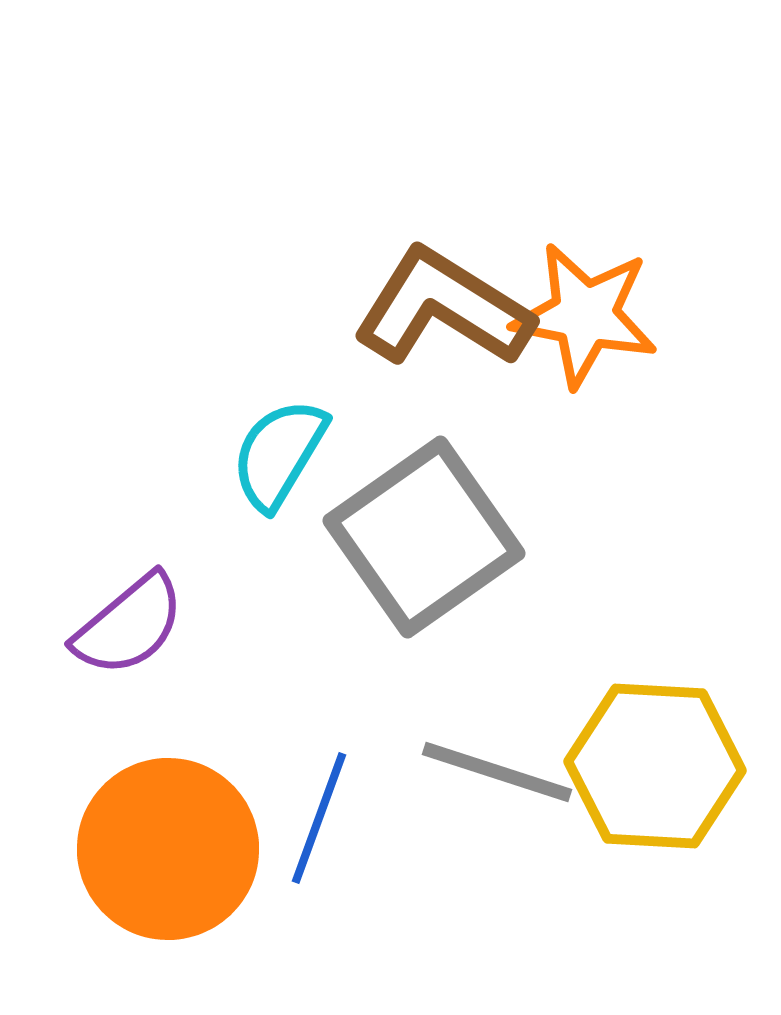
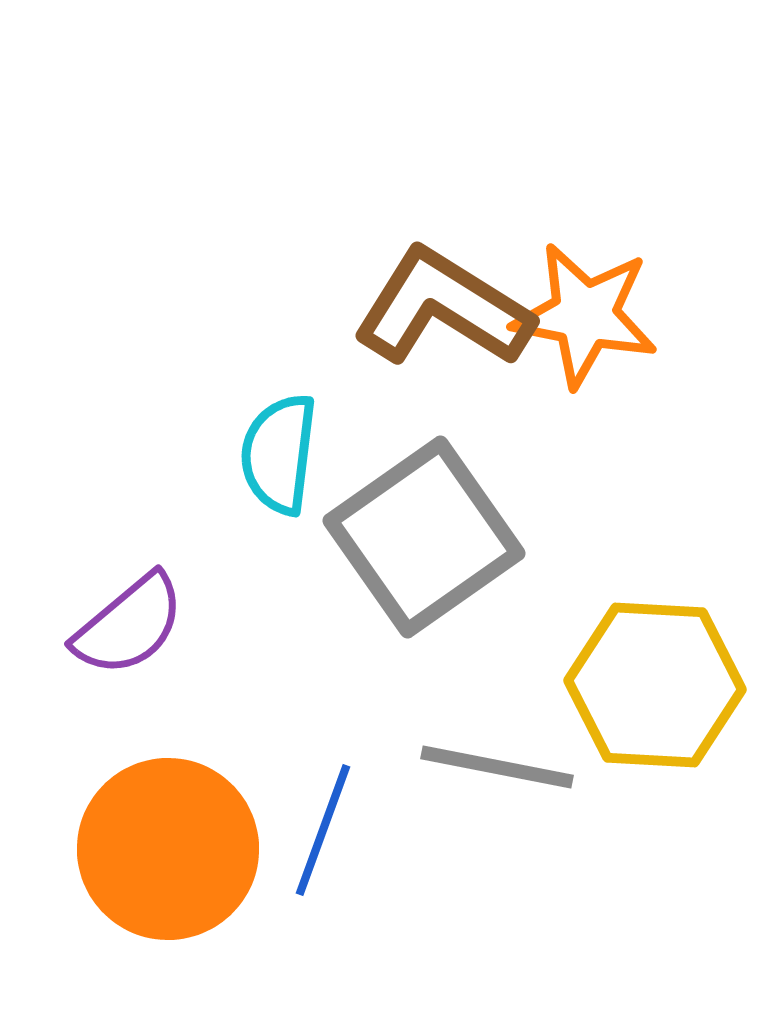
cyan semicircle: rotated 24 degrees counterclockwise
yellow hexagon: moved 81 px up
gray line: moved 5 px up; rotated 7 degrees counterclockwise
blue line: moved 4 px right, 12 px down
